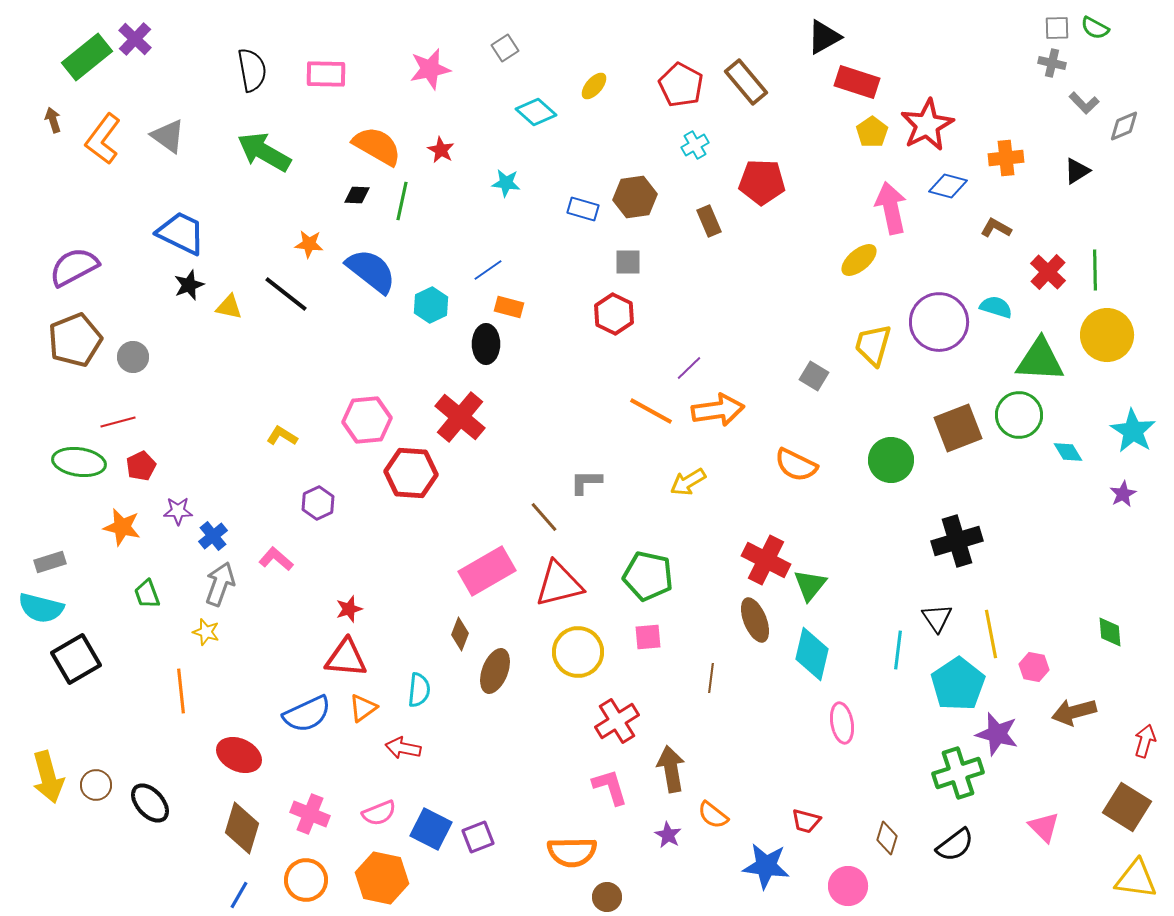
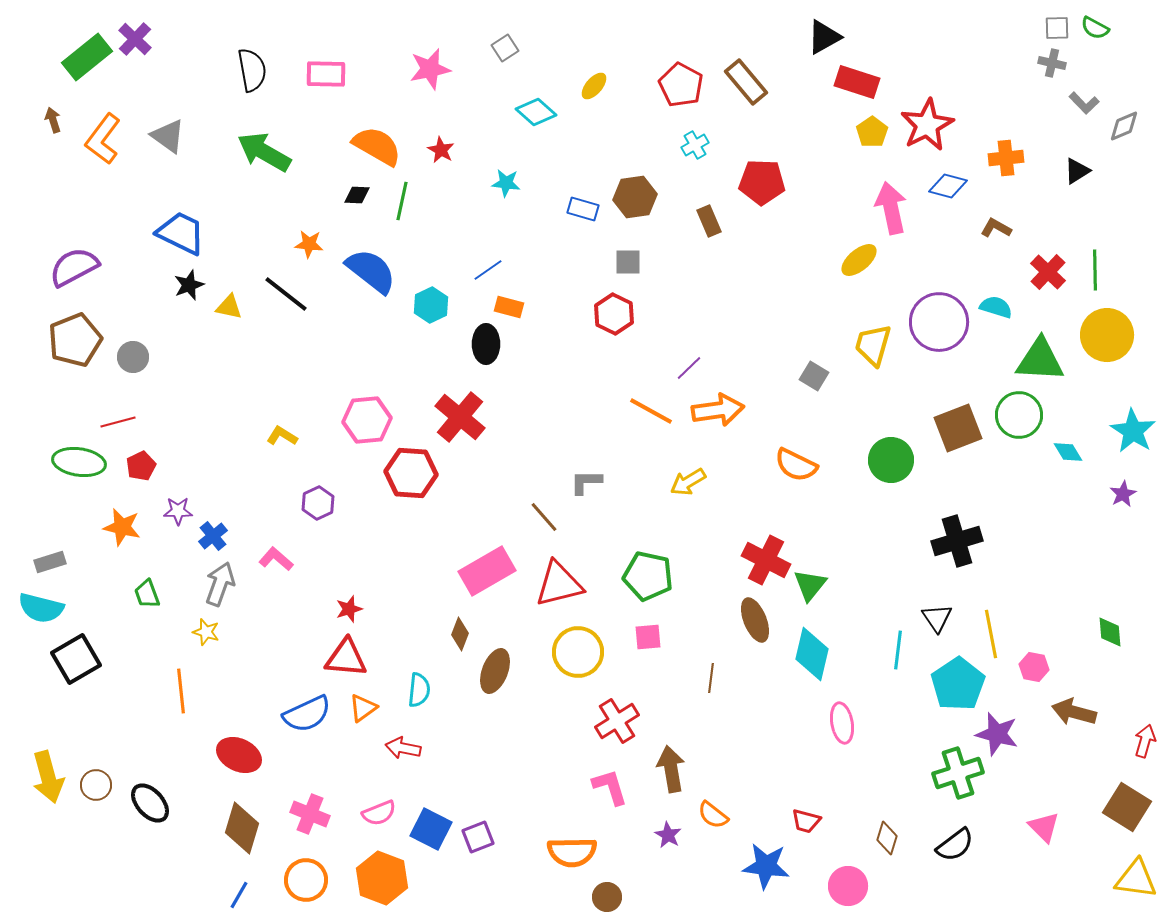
brown arrow at (1074, 712): rotated 30 degrees clockwise
orange hexagon at (382, 878): rotated 9 degrees clockwise
